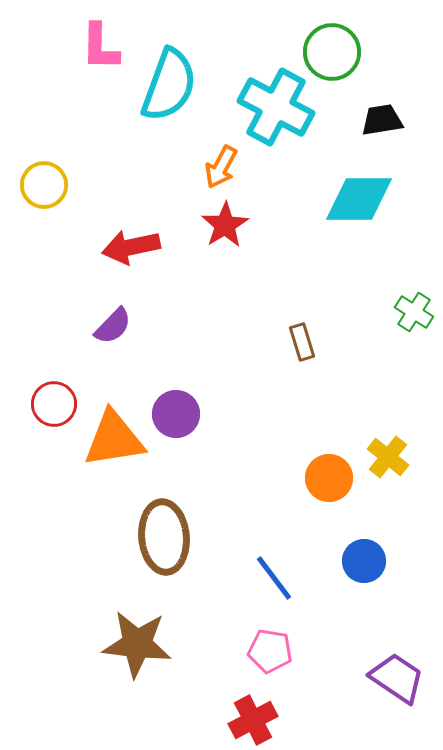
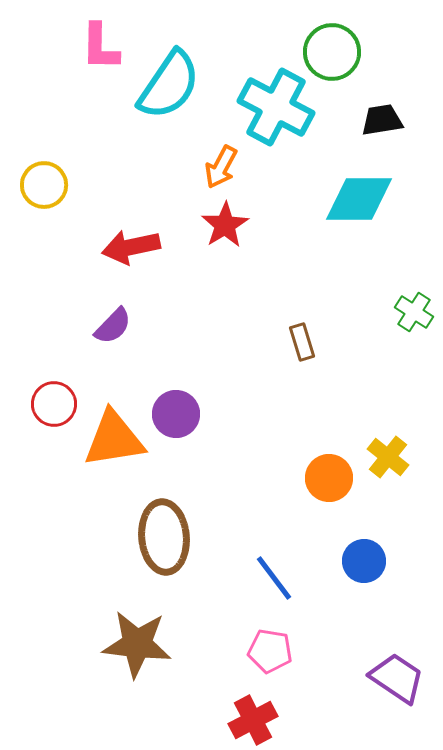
cyan semicircle: rotated 14 degrees clockwise
